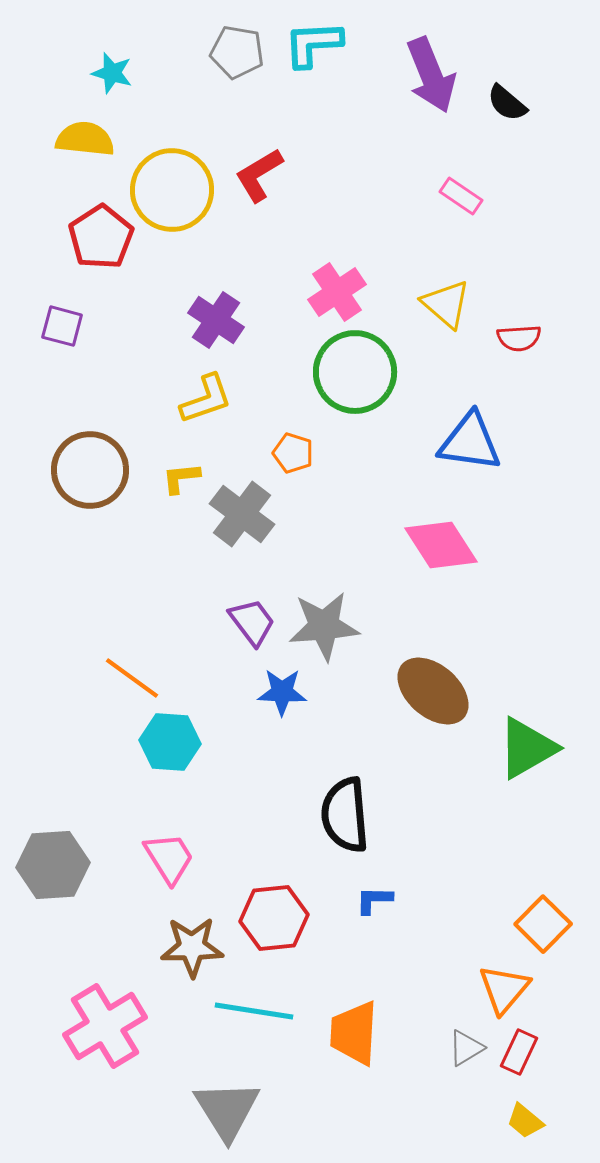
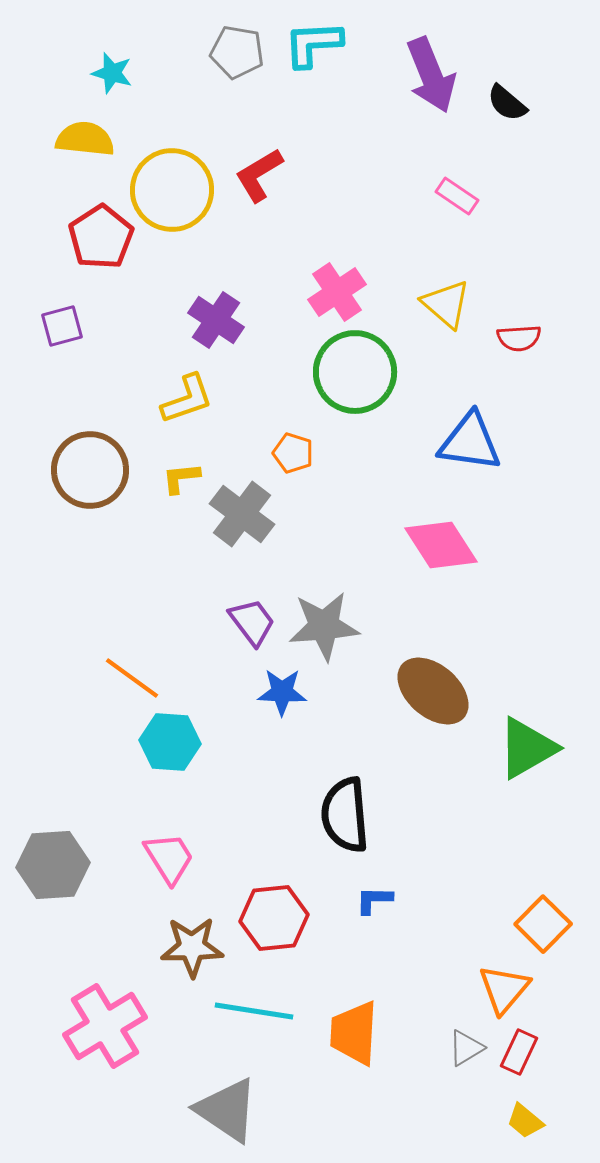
pink rectangle at (461, 196): moved 4 px left
purple square at (62, 326): rotated 30 degrees counterclockwise
yellow L-shape at (206, 399): moved 19 px left
gray triangle at (227, 1110): rotated 24 degrees counterclockwise
